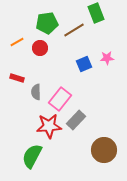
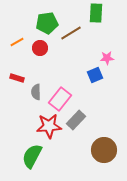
green rectangle: rotated 24 degrees clockwise
brown line: moved 3 px left, 3 px down
blue square: moved 11 px right, 11 px down
